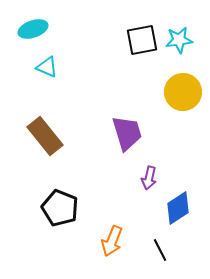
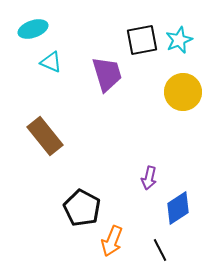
cyan star: rotated 16 degrees counterclockwise
cyan triangle: moved 4 px right, 5 px up
purple trapezoid: moved 20 px left, 59 px up
black pentagon: moved 22 px right; rotated 6 degrees clockwise
